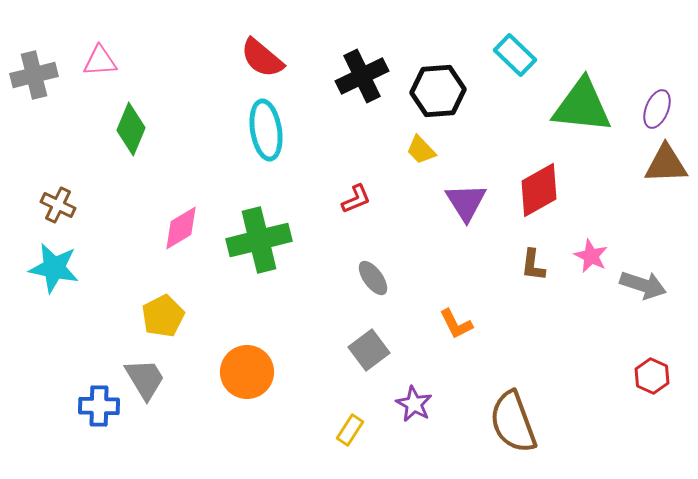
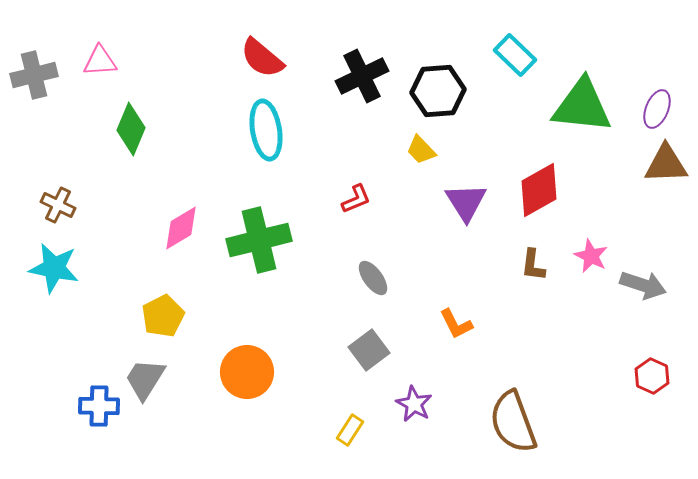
gray trapezoid: rotated 117 degrees counterclockwise
